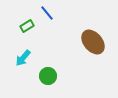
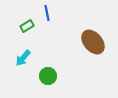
blue line: rotated 28 degrees clockwise
